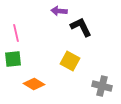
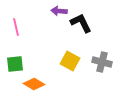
black L-shape: moved 4 px up
pink line: moved 6 px up
green square: moved 2 px right, 5 px down
gray cross: moved 24 px up
